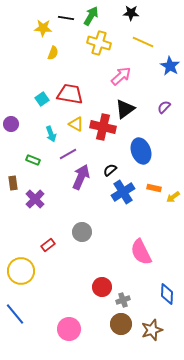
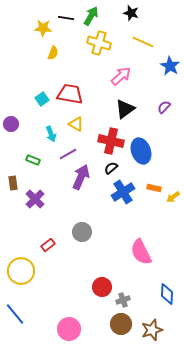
black star: rotated 14 degrees clockwise
red cross: moved 8 px right, 14 px down
black semicircle: moved 1 px right, 2 px up
